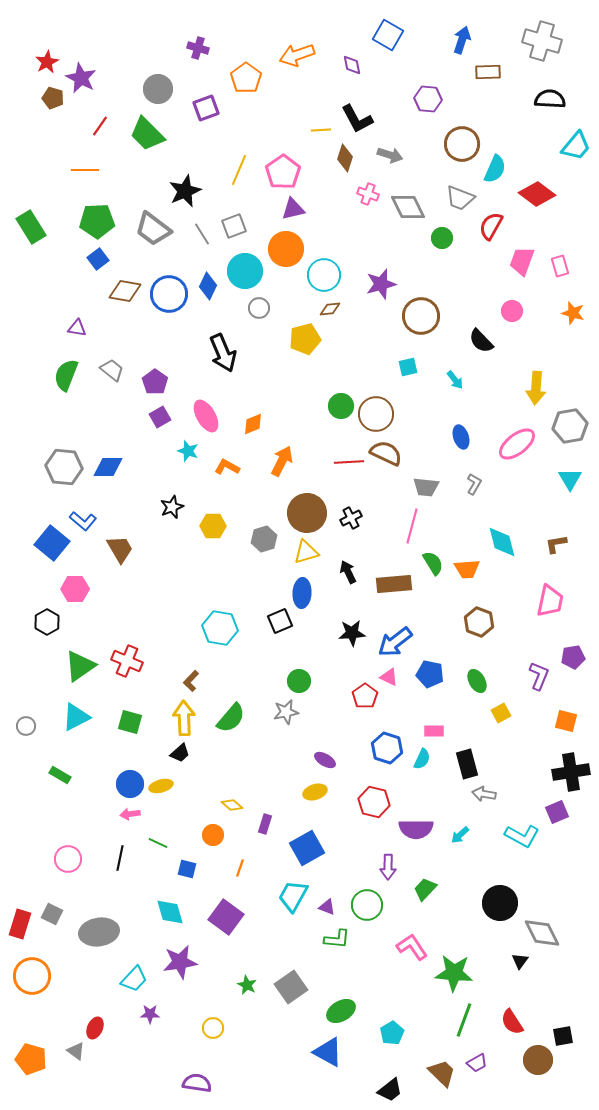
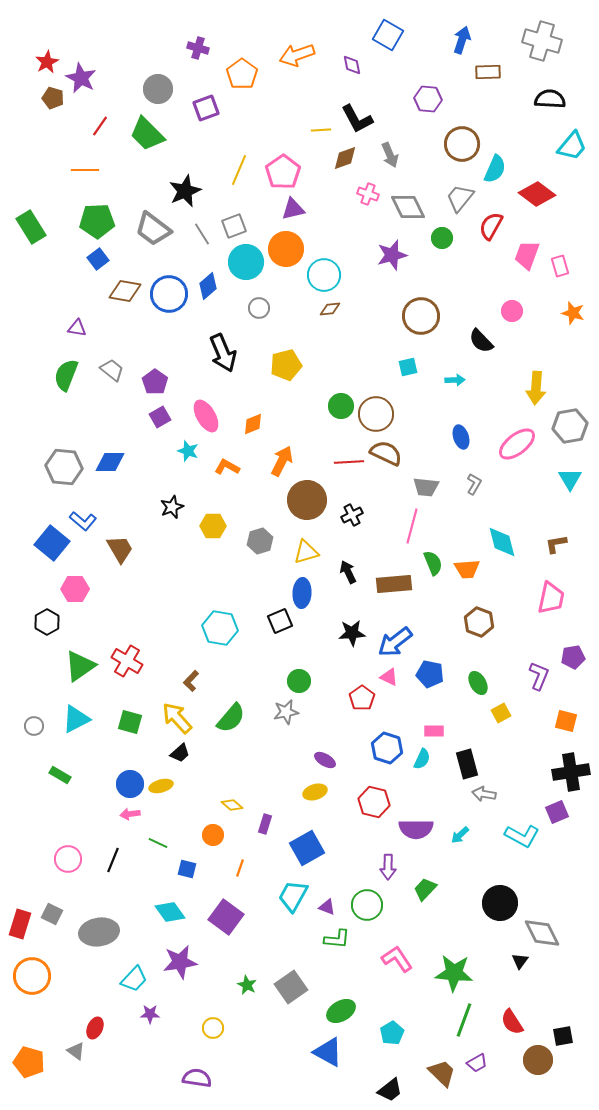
orange pentagon at (246, 78): moved 4 px left, 4 px up
cyan trapezoid at (576, 146): moved 4 px left
gray arrow at (390, 155): rotated 50 degrees clockwise
brown diamond at (345, 158): rotated 52 degrees clockwise
gray trapezoid at (460, 198): rotated 108 degrees clockwise
pink trapezoid at (522, 261): moved 5 px right, 6 px up
cyan circle at (245, 271): moved 1 px right, 9 px up
purple star at (381, 284): moved 11 px right, 29 px up
blue diamond at (208, 286): rotated 24 degrees clockwise
yellow pentagon at (305, 339): moved 19 px left, 26 px down
cyan arrow at (455, 380): rotated 54 degrees counterclockwise
blue diamond at (108, 467): moved 2 px right, 5 px up
brown circle at (307, 513): moved 13 px up
black cross at (351, 518): moved 1 px right, 3 px up
gray hexagon at (264, 539): moved 4 px left, 2 px down
green semicircle at (433, 563): rotated 10 degrees clockwise
pink trapezoid at (550, 601): moved 1 px right, 3 px up
red cross at (127, 661): rotated 8 degrees clockwise
green ellipse at (477, 681): moved 1 px right, 2 px down
red pentagon at (365, 696): moved 3 px left, 2 px down
cyan triangle at (76, 717): moved 2 px down
yellow arrow at (184, 718): moved 7 px left; rotated 40 degrees counterclockwise
gray circle at (26, 726): moved 8 px right
black line at (120, 858): moved 7 px left, 2 px down; rotated 10 degrees clockwise
cyan diamond at (170, 912): rotated 20 degrees counterclockwise
pink L-shape at (412, 947): moved 15 px left, 12 px down
orange pentagon at (31, 1059): moved 2 px left, 3 px down
purple semicircle at (197, 1083): moved 5 px up
